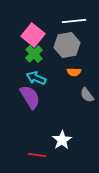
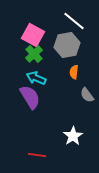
white line: rotated 45 degrees clockwise
pink square: rotated 10 degrees counterclockwise
orange semicircle: rotated 96 degrees clockwise
white star: moved 11 px right, 4 px up
